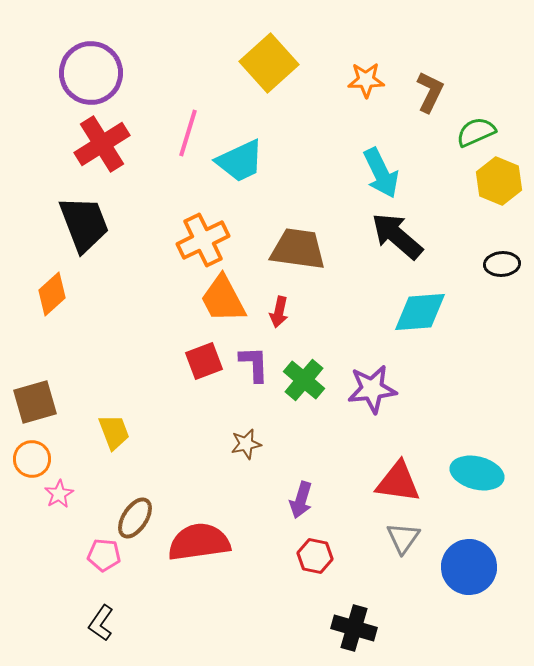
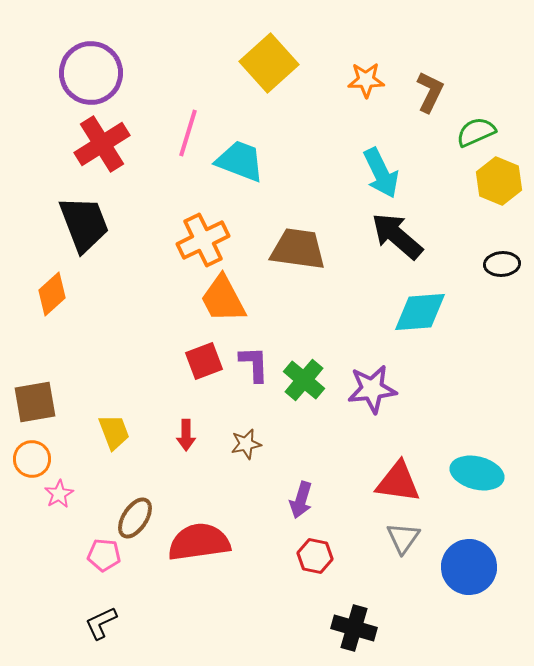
cyan trapezoid: rotated 134 degrees counterclockwise
red arrow: moved 93 px left, 123 px down; rotated 12 degrees counterclockwise
brown square: rotated 6 degrees clockwise
black L-shape: rotated 30 degrees clockwise
